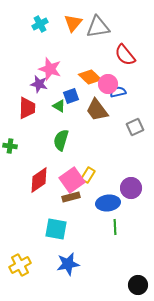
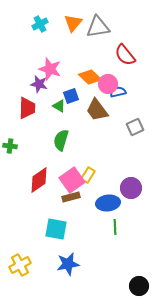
black circle: moved 1 px right, 1 px down
